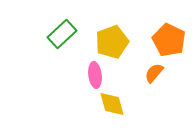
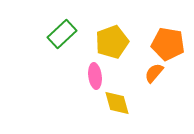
orange pentagon: moved 1 px left, 4 px down; rotated 16 degrees counterclockwise
pink ellipse: moved 1 px down
yellow diamond: moved 5 px right, 1 px up
